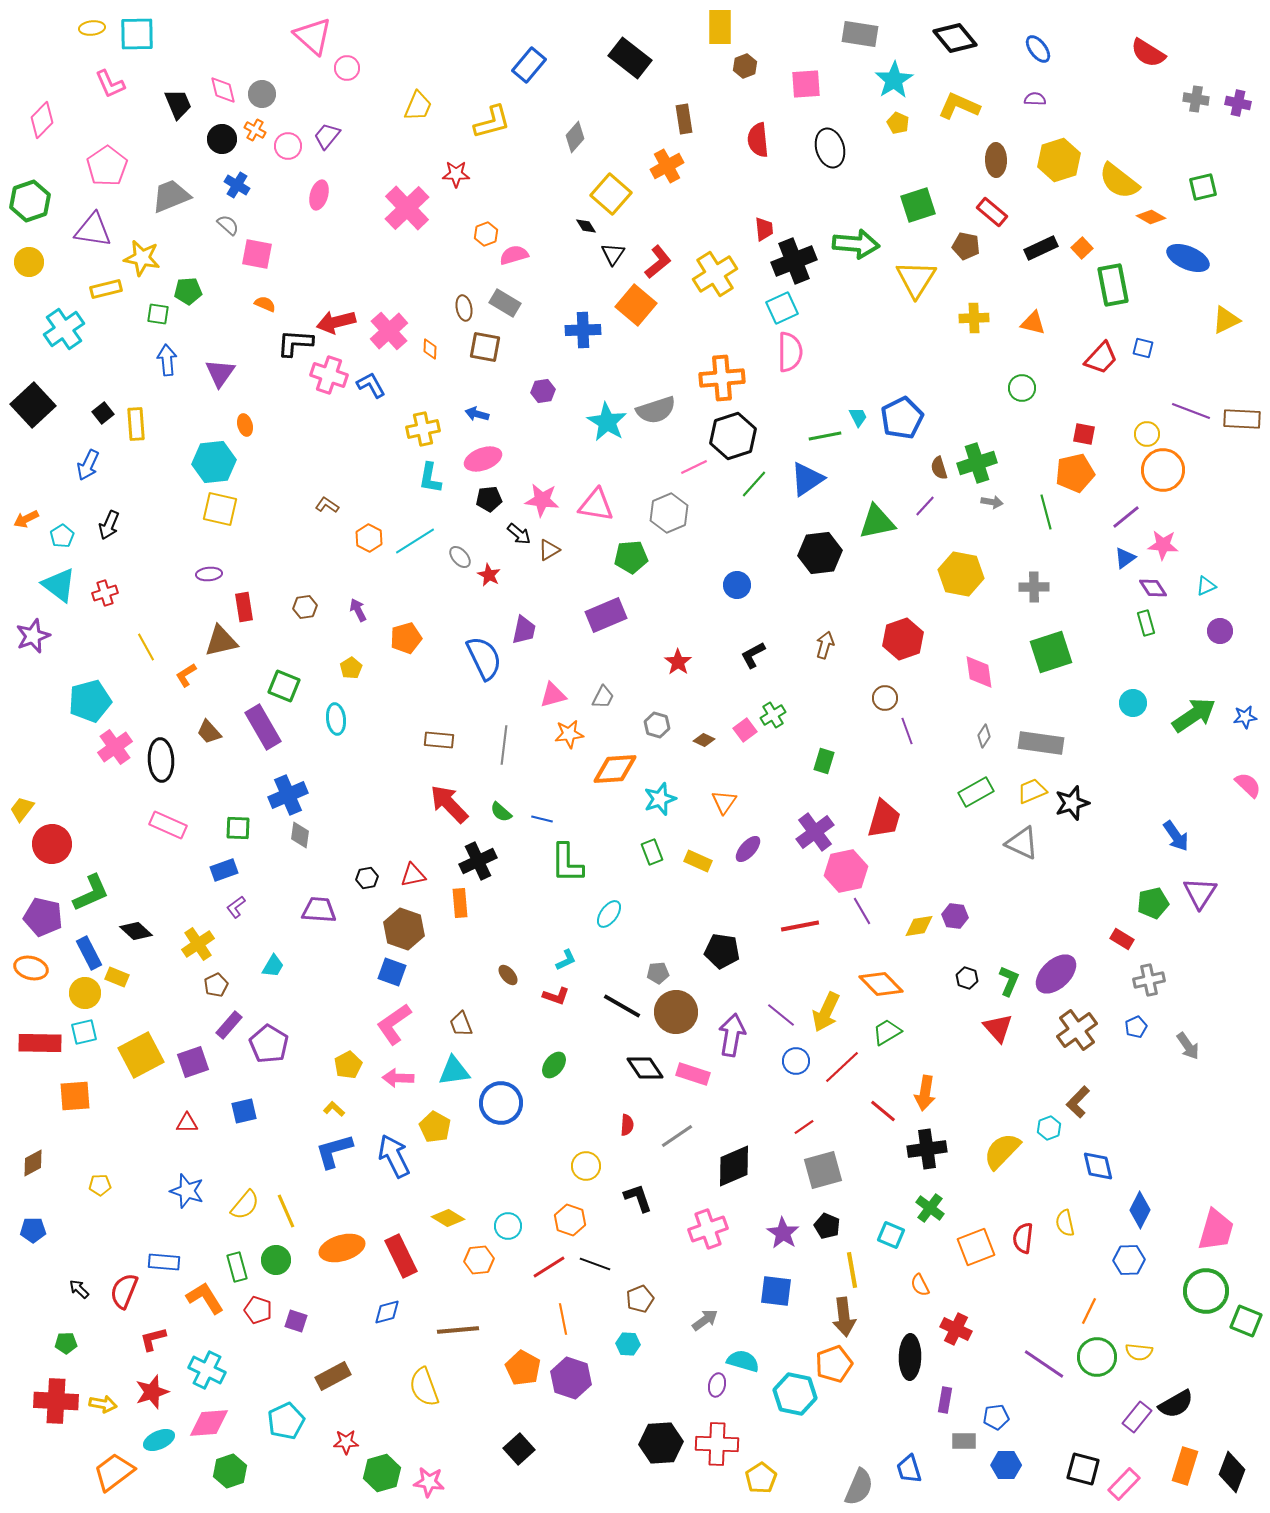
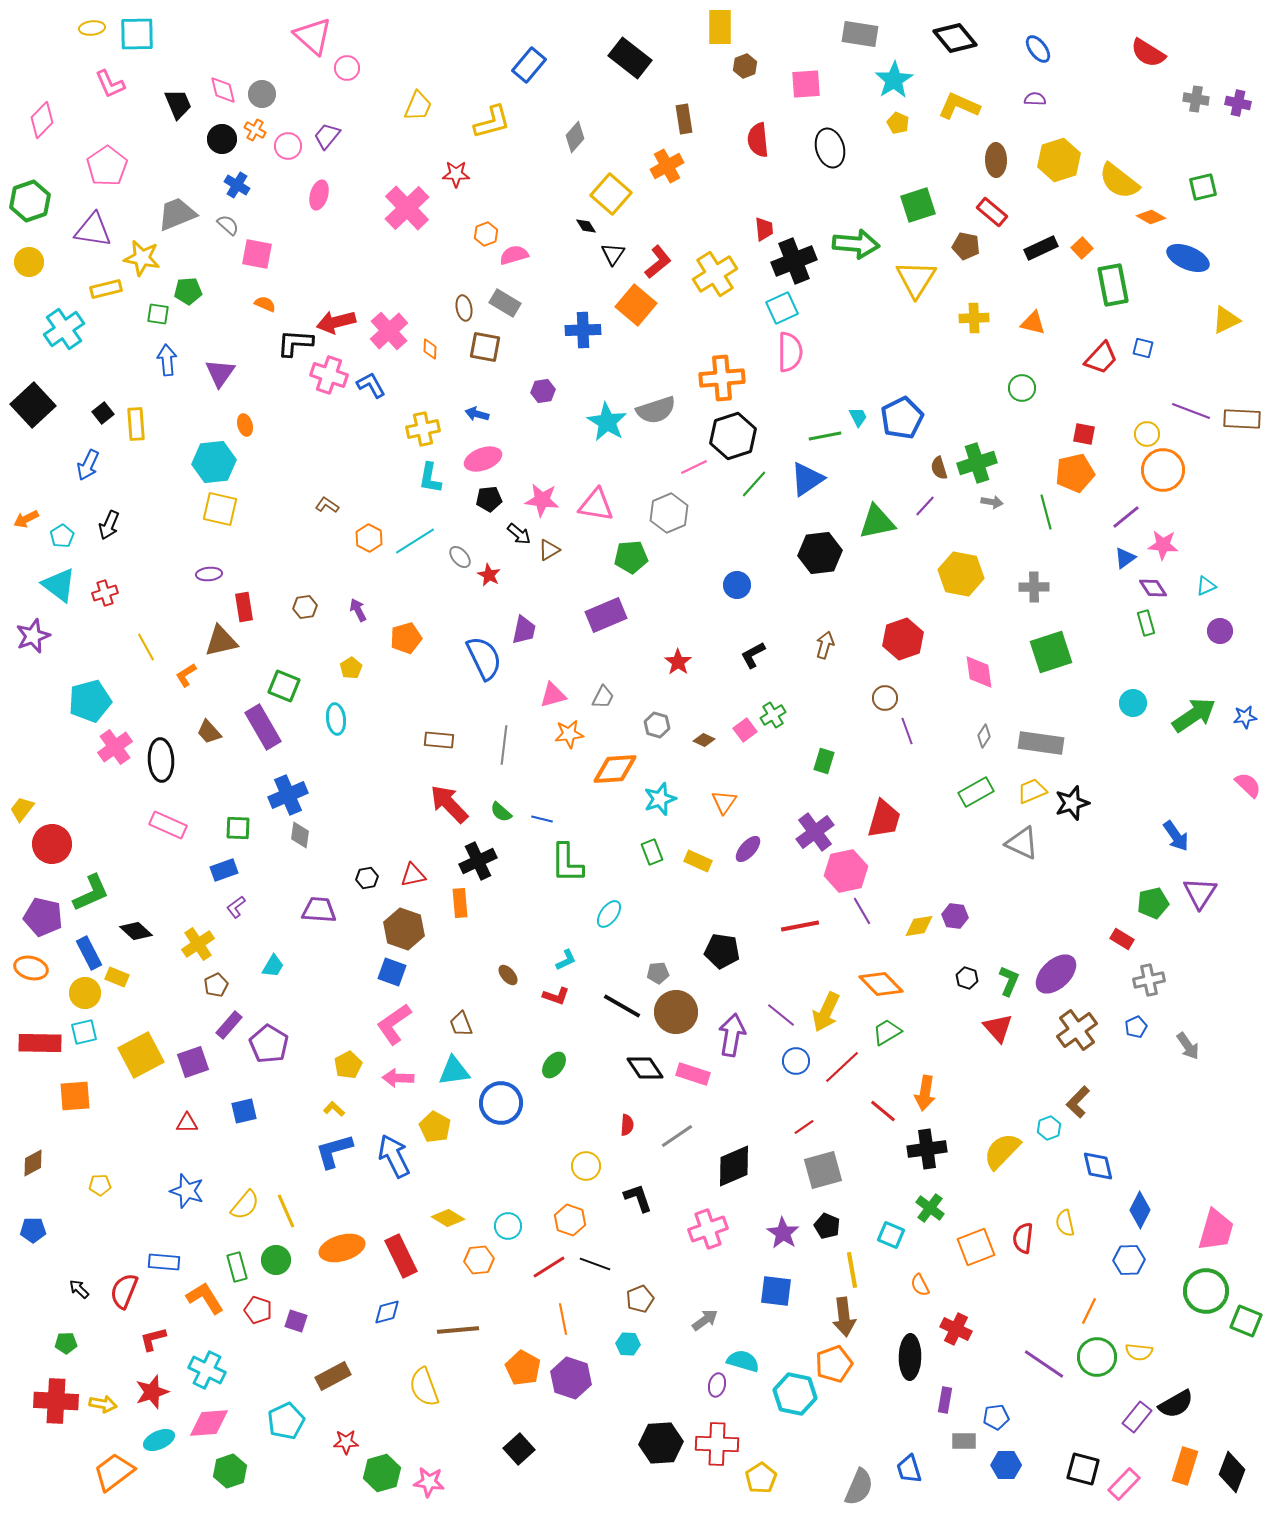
gray trapezoid at (171, 196): moved 6 px right, 18 px down
